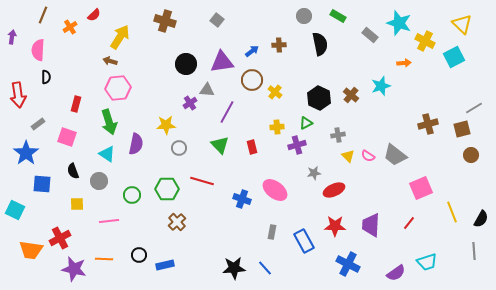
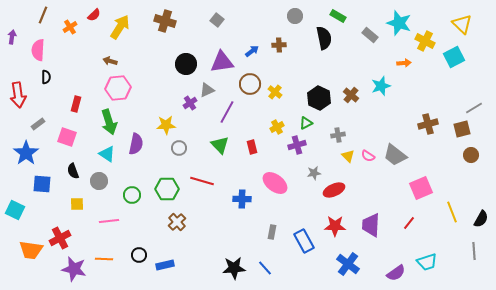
gray circle at (304, 16): moved 9 px left
yellow arrow at (120, 37): moved 10 px up
black semicircle at (320, 44): moved 4 px right, 6 px up
brown circle at (252, 80): moved 2 px left, 4 px down
gray triangle at (207, 90): rotated 28 degrees counterclockwise
yellow cross at (277, 127): rotated 24 degrees counterclockwise
pink ellipse at (275, 190): moved 7 px up
blue cross at (242, 199): rotated 18 degrees counterclockwise
blue cross at (348, 264): rotated 10 degrees clockwise
